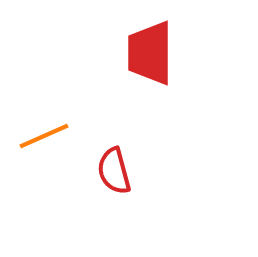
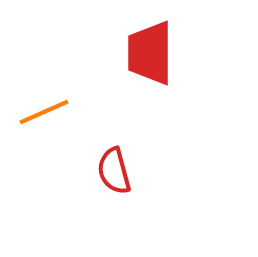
orange line: moved 24 px up
